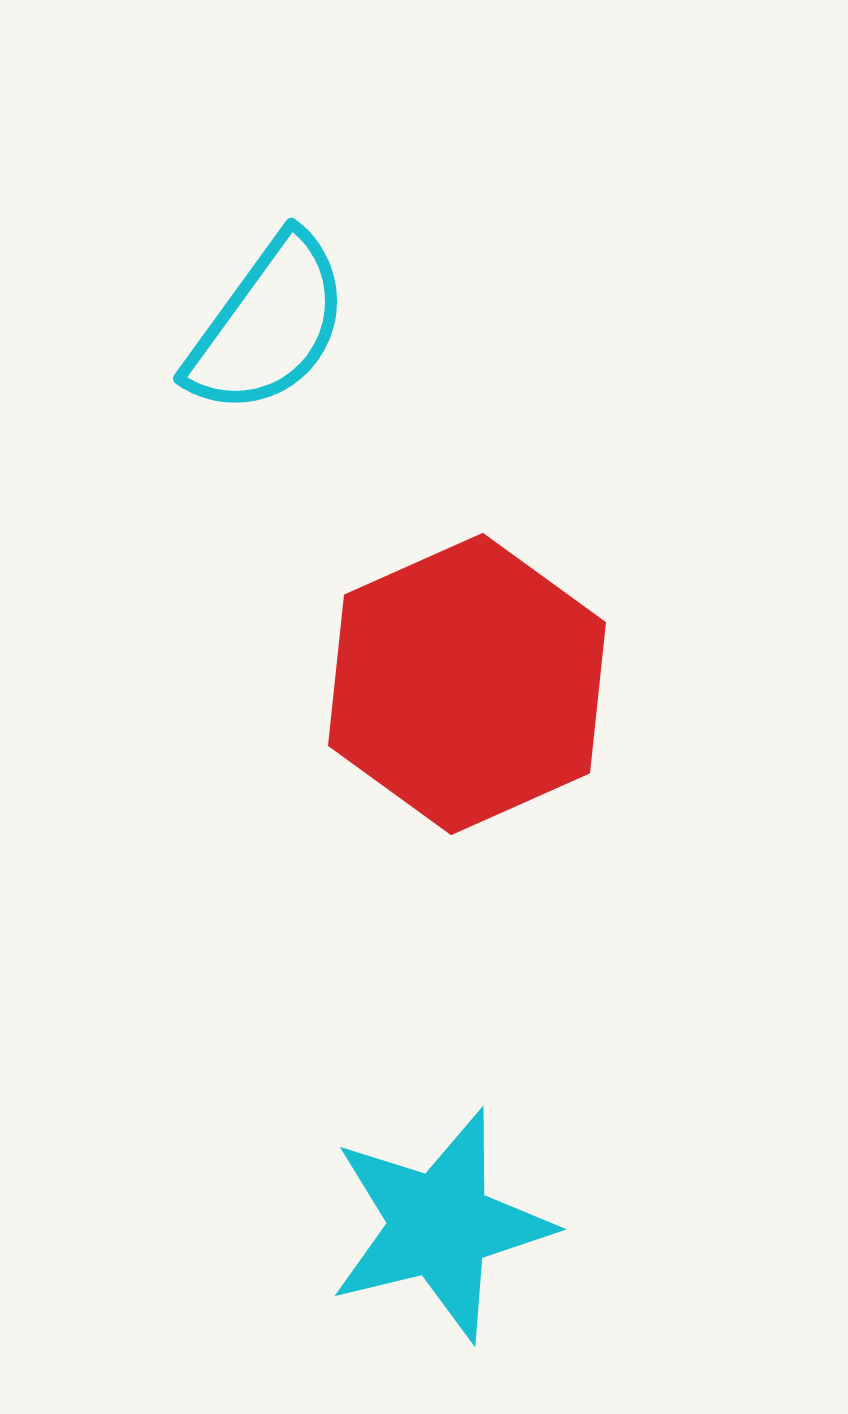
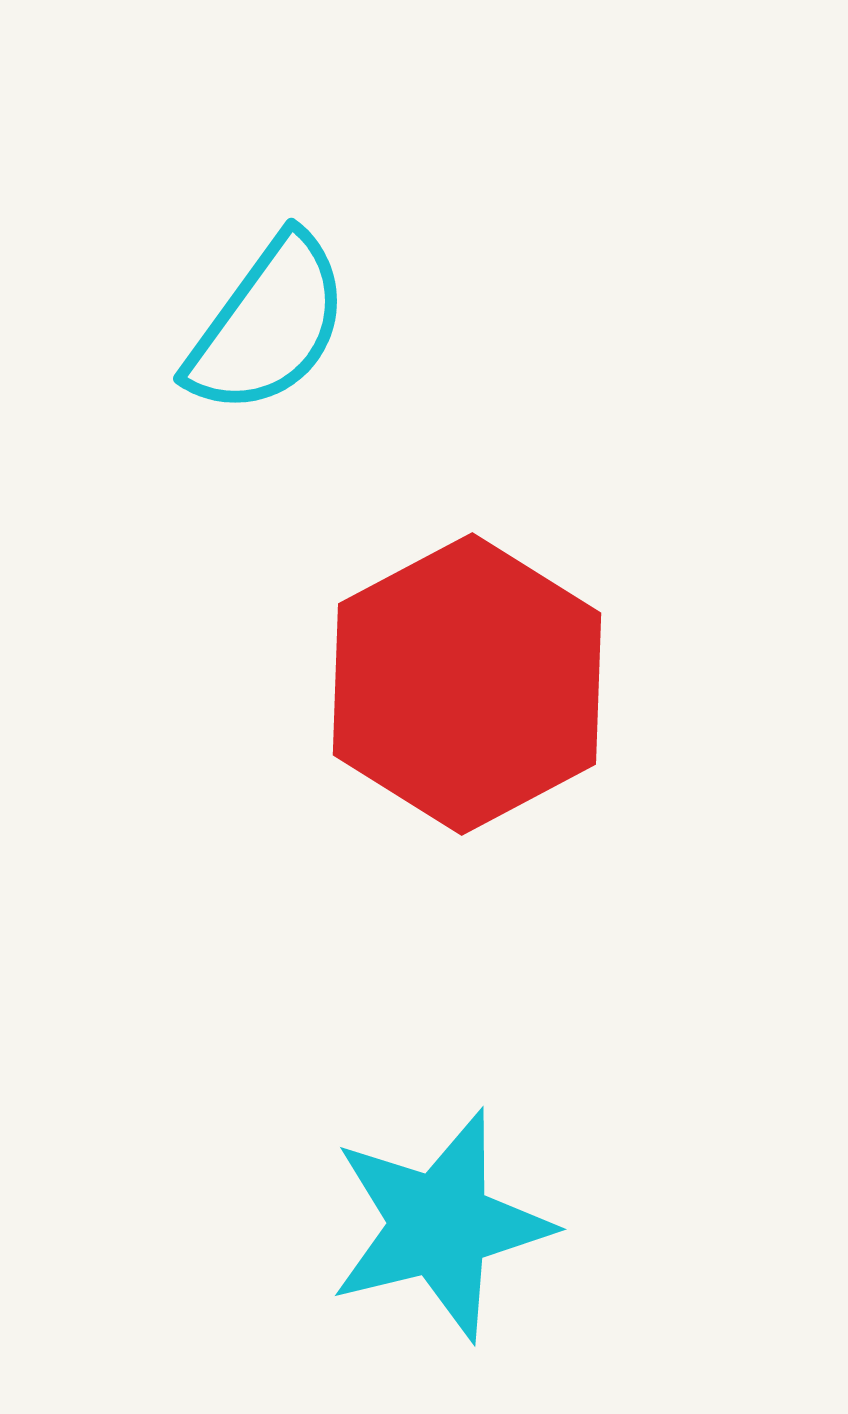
red hexagon: rotated 4 degrees counterclockwise
